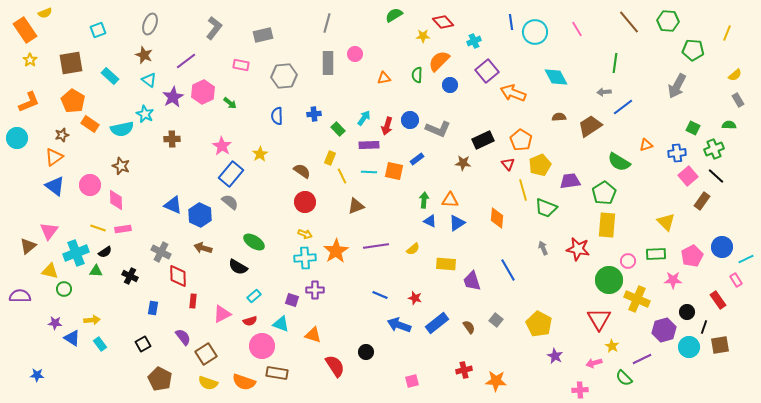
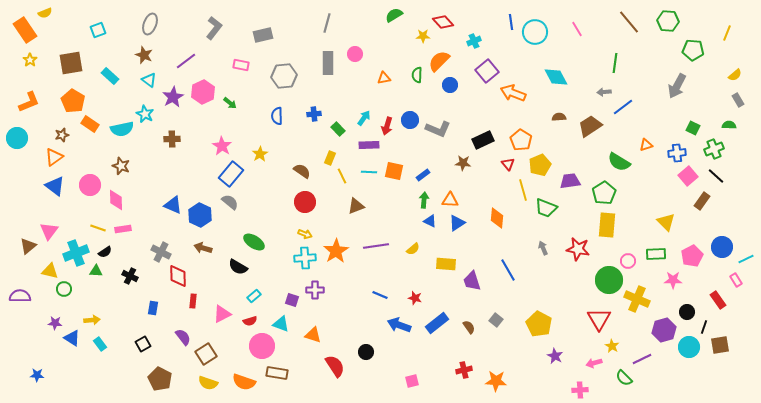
blue rectangle at (417, 159): moved 6 px right, 16 px down
